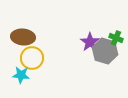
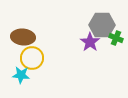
gray hexagon: moved 3 px left, 26 px up; rotated 15 degrees counterclockwise
